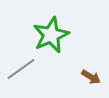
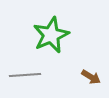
gray line: moved 4 px right, 6 px down; rotated 32 degrees clockwise
